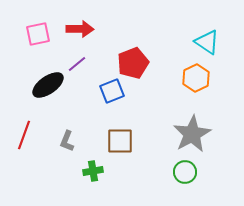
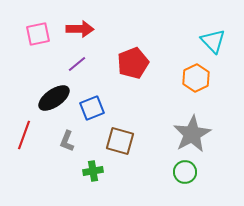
cyan triangle: moved 6 px right, 1 px up; rotated 12 degrees clockwise
black ellipse: moved 6 px right, 13 px down
blue square: moved 20 px left, 17 px down
brown square: rotated 16 degrees clockwise
